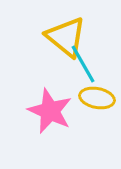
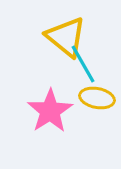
pink star: rotated 15 degrees clockwise
